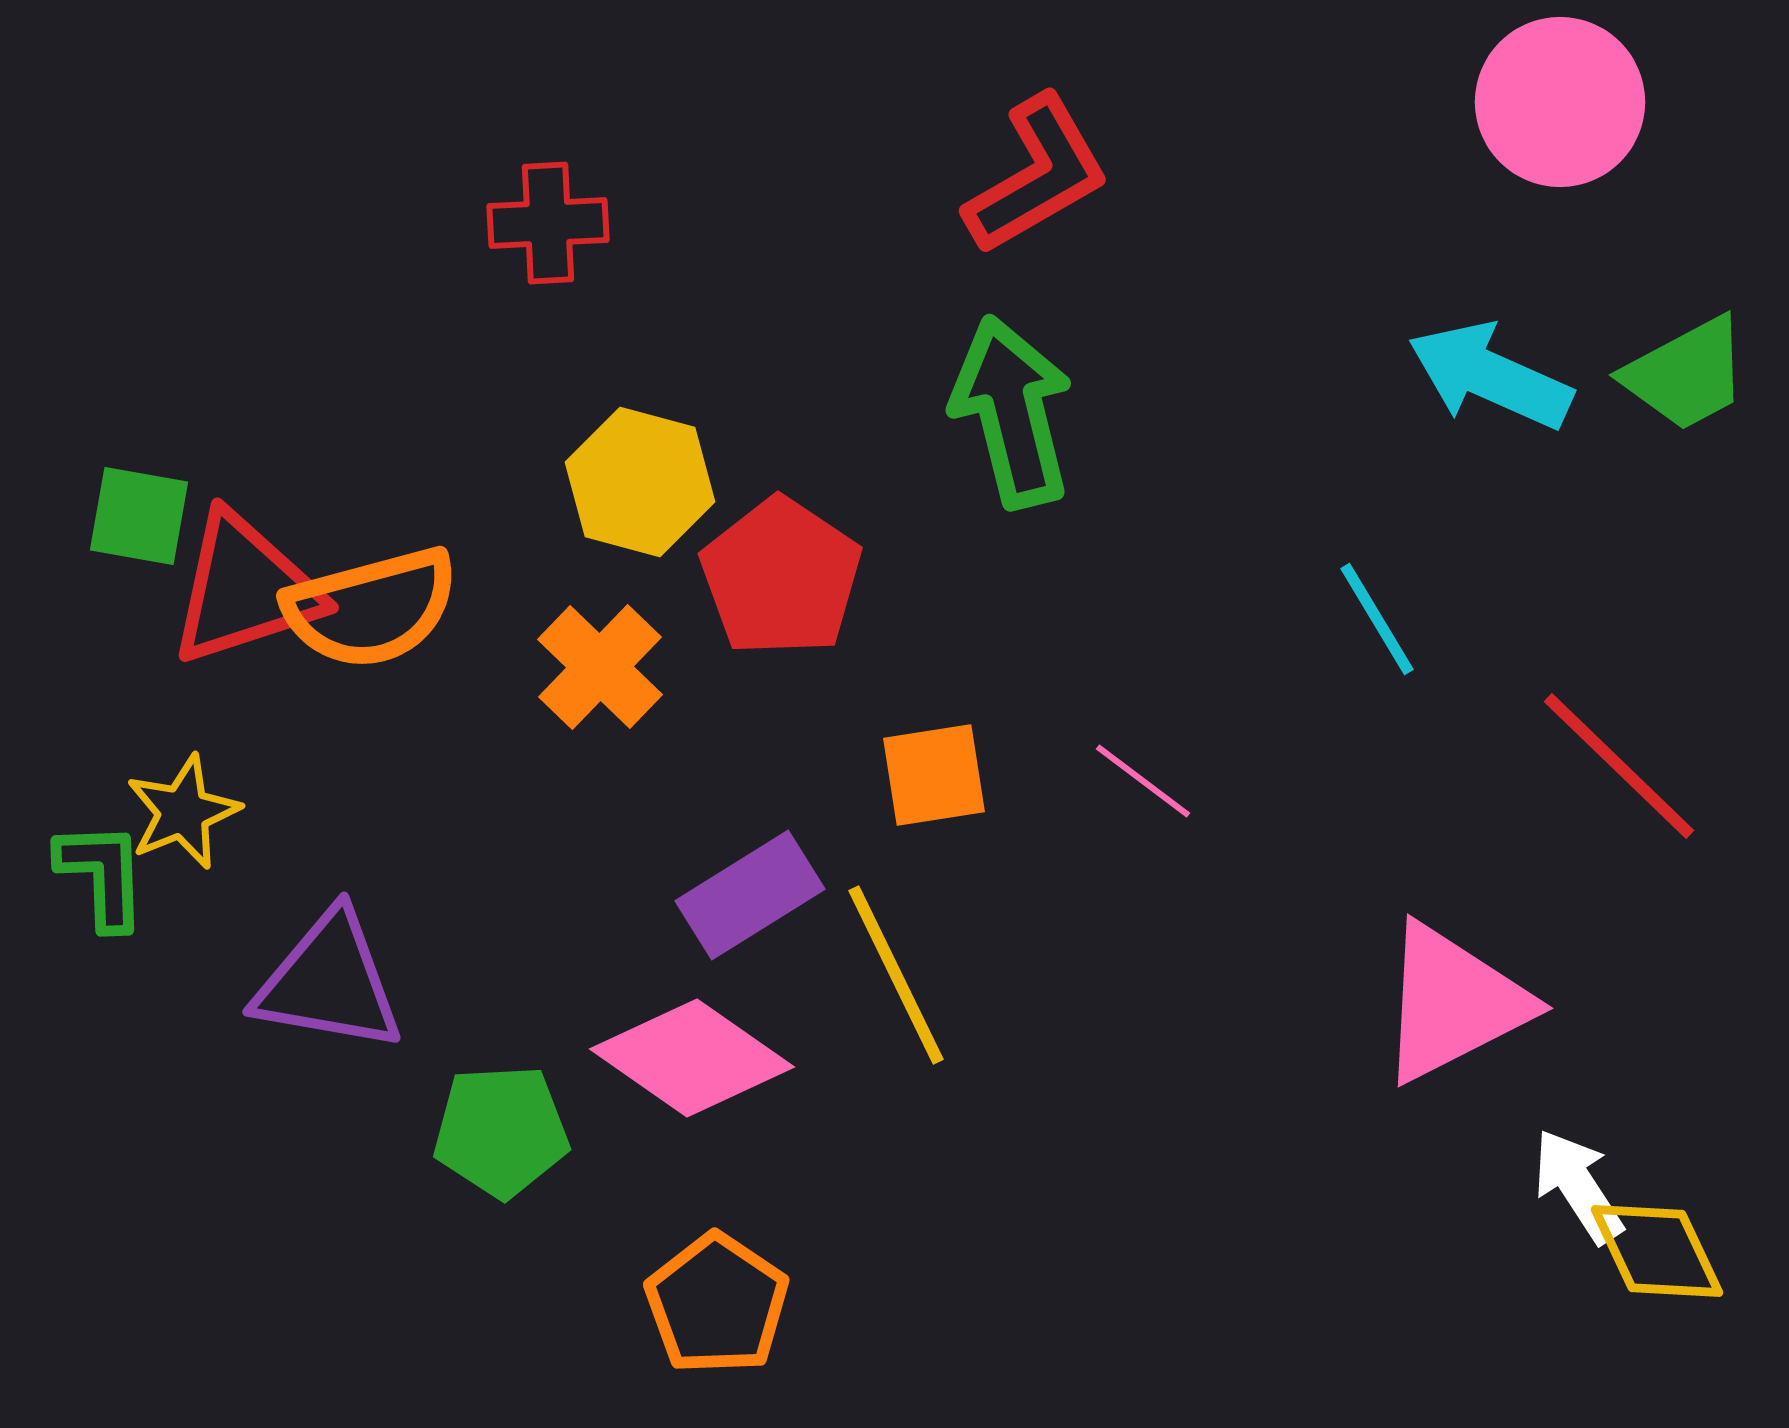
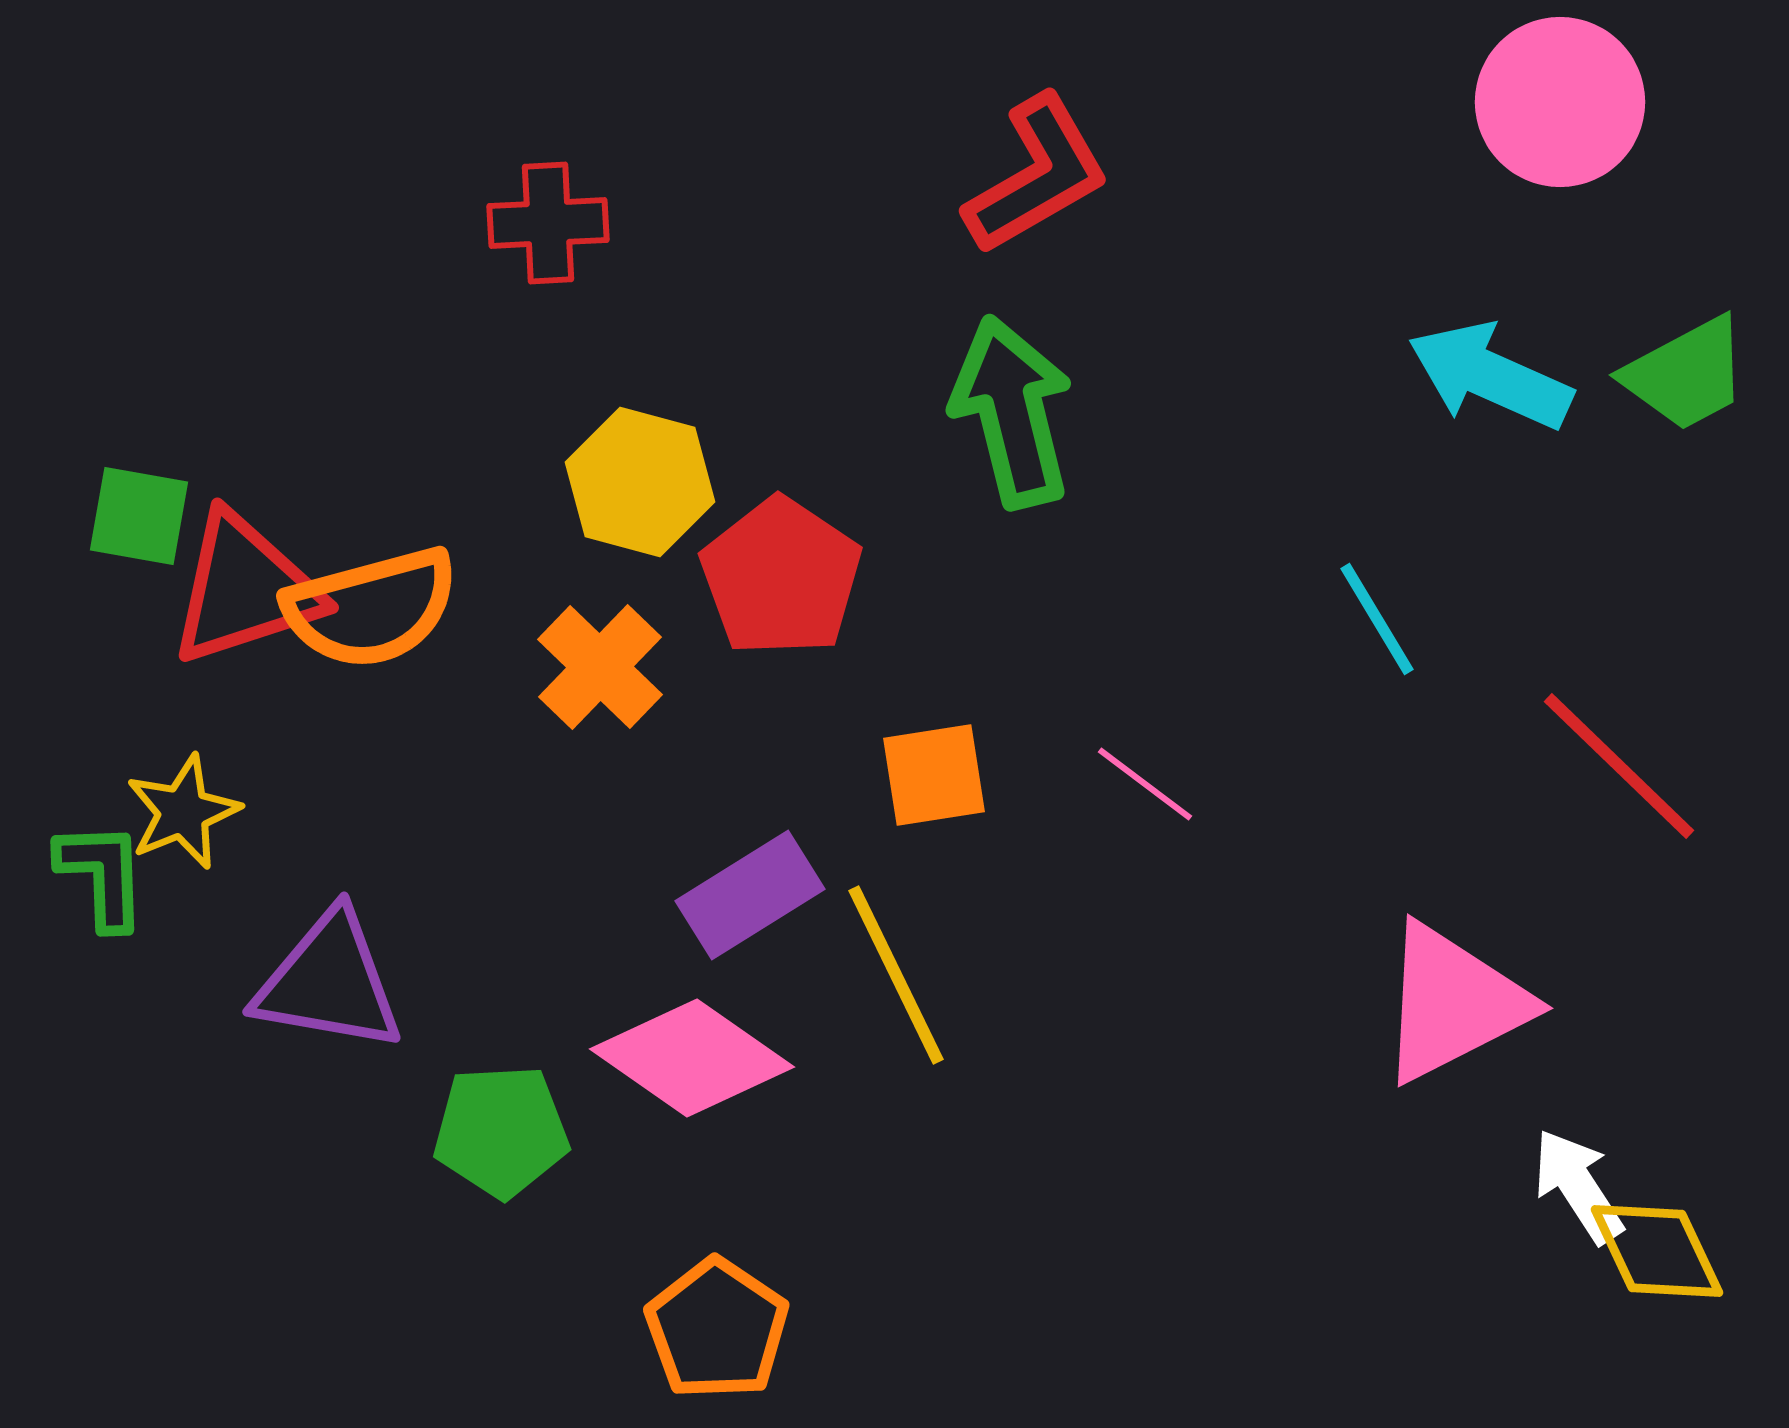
pink line: moved 2 px right, 3 px down
orange pentagon: moved 25 px down
